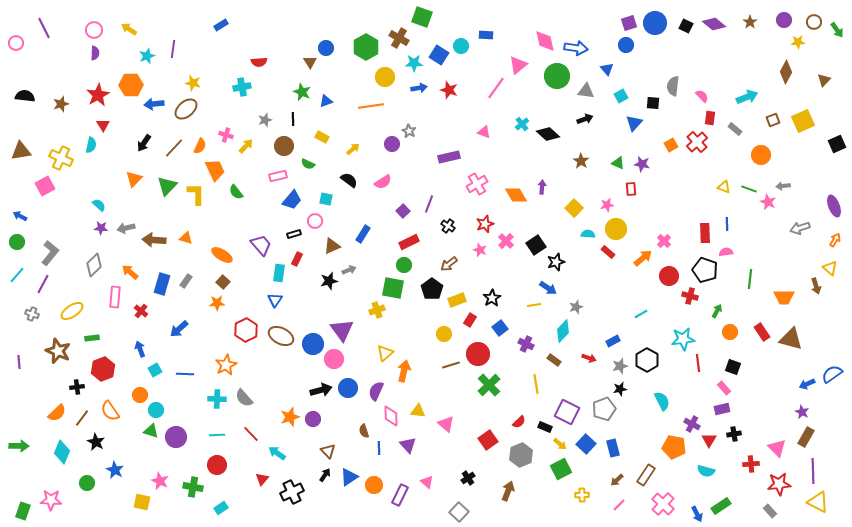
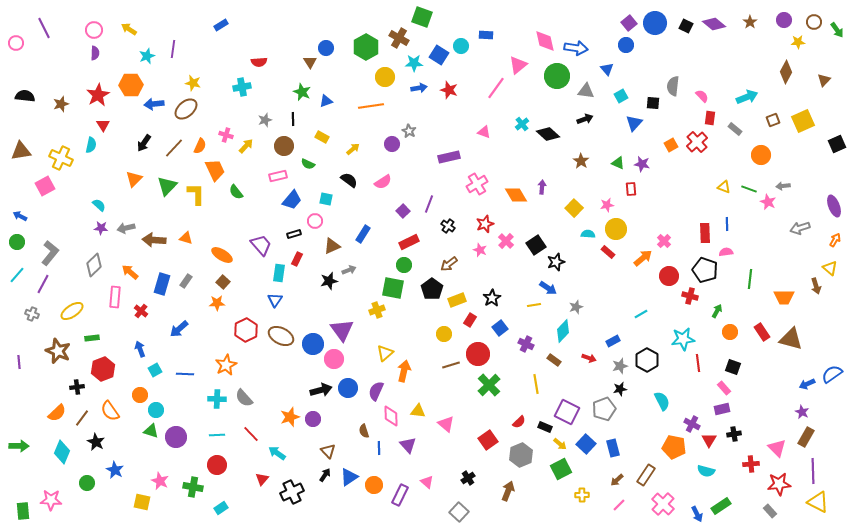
purple square at (629, 23): rotated 21 degrees counterclockwise
green rectangle at (23, 511): rotated 24 degrees counterclockwise
